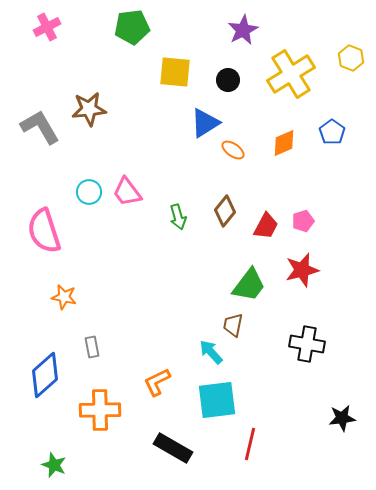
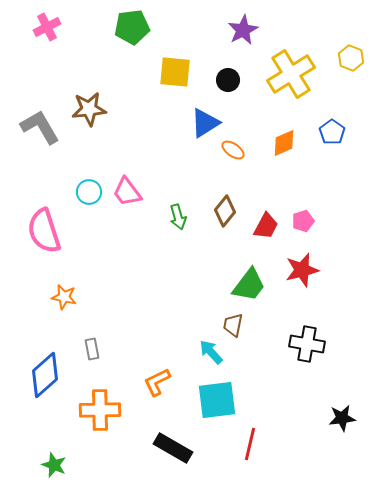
gray rectangle: moved 2 px down
